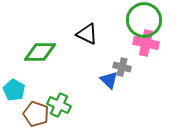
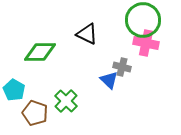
green circle: moved 1 px left
green cross: moved 7 px right, 4 px up; rotated 20 degrees clockwise
brown pentagon: moved 1 px left, 1 px up
